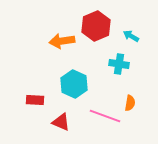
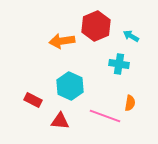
cyan hexagon: moved 4 px left, 2 px down
red rectangle: moved 2 px left; rotated 24 degrees clockwise
red triangle: moved 1 px left, 1 px up; rotated 18 degrees counterclockwise
